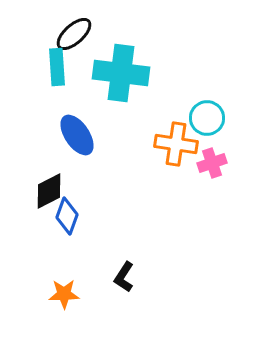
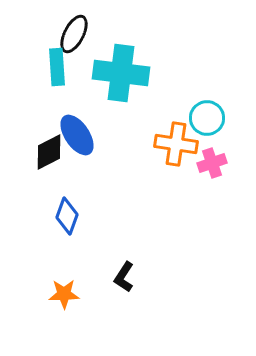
black ellipse: rotated 21 degrees counterclockwise
black diamond: moved 39 px up
